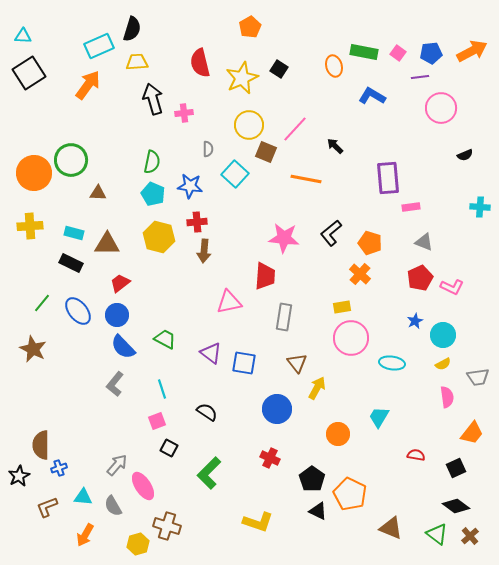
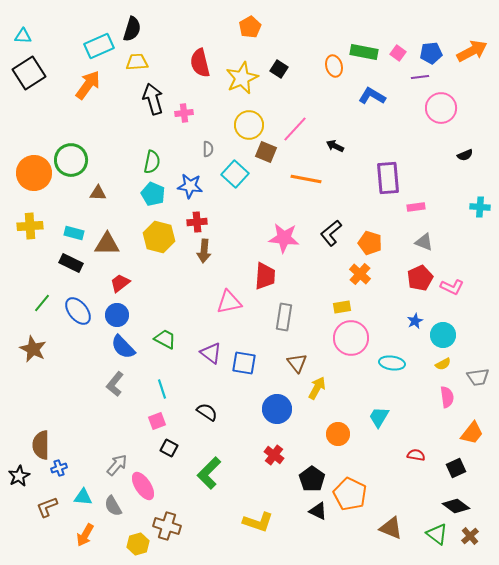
black arrow at (335, 146): rotated 18 degrees counterclockwise
pink rectangle at (411, 207): moved 5 px right
red cross at (270, 458): moved 4 px right, 3 px up; rotated 12 degrees clockwise
